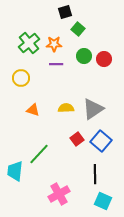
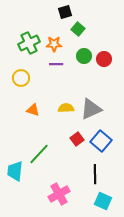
green cross: rotated 15 degrees clockwise
gray triangle: moved 2 px left; rotated 10 degrees clockwise
